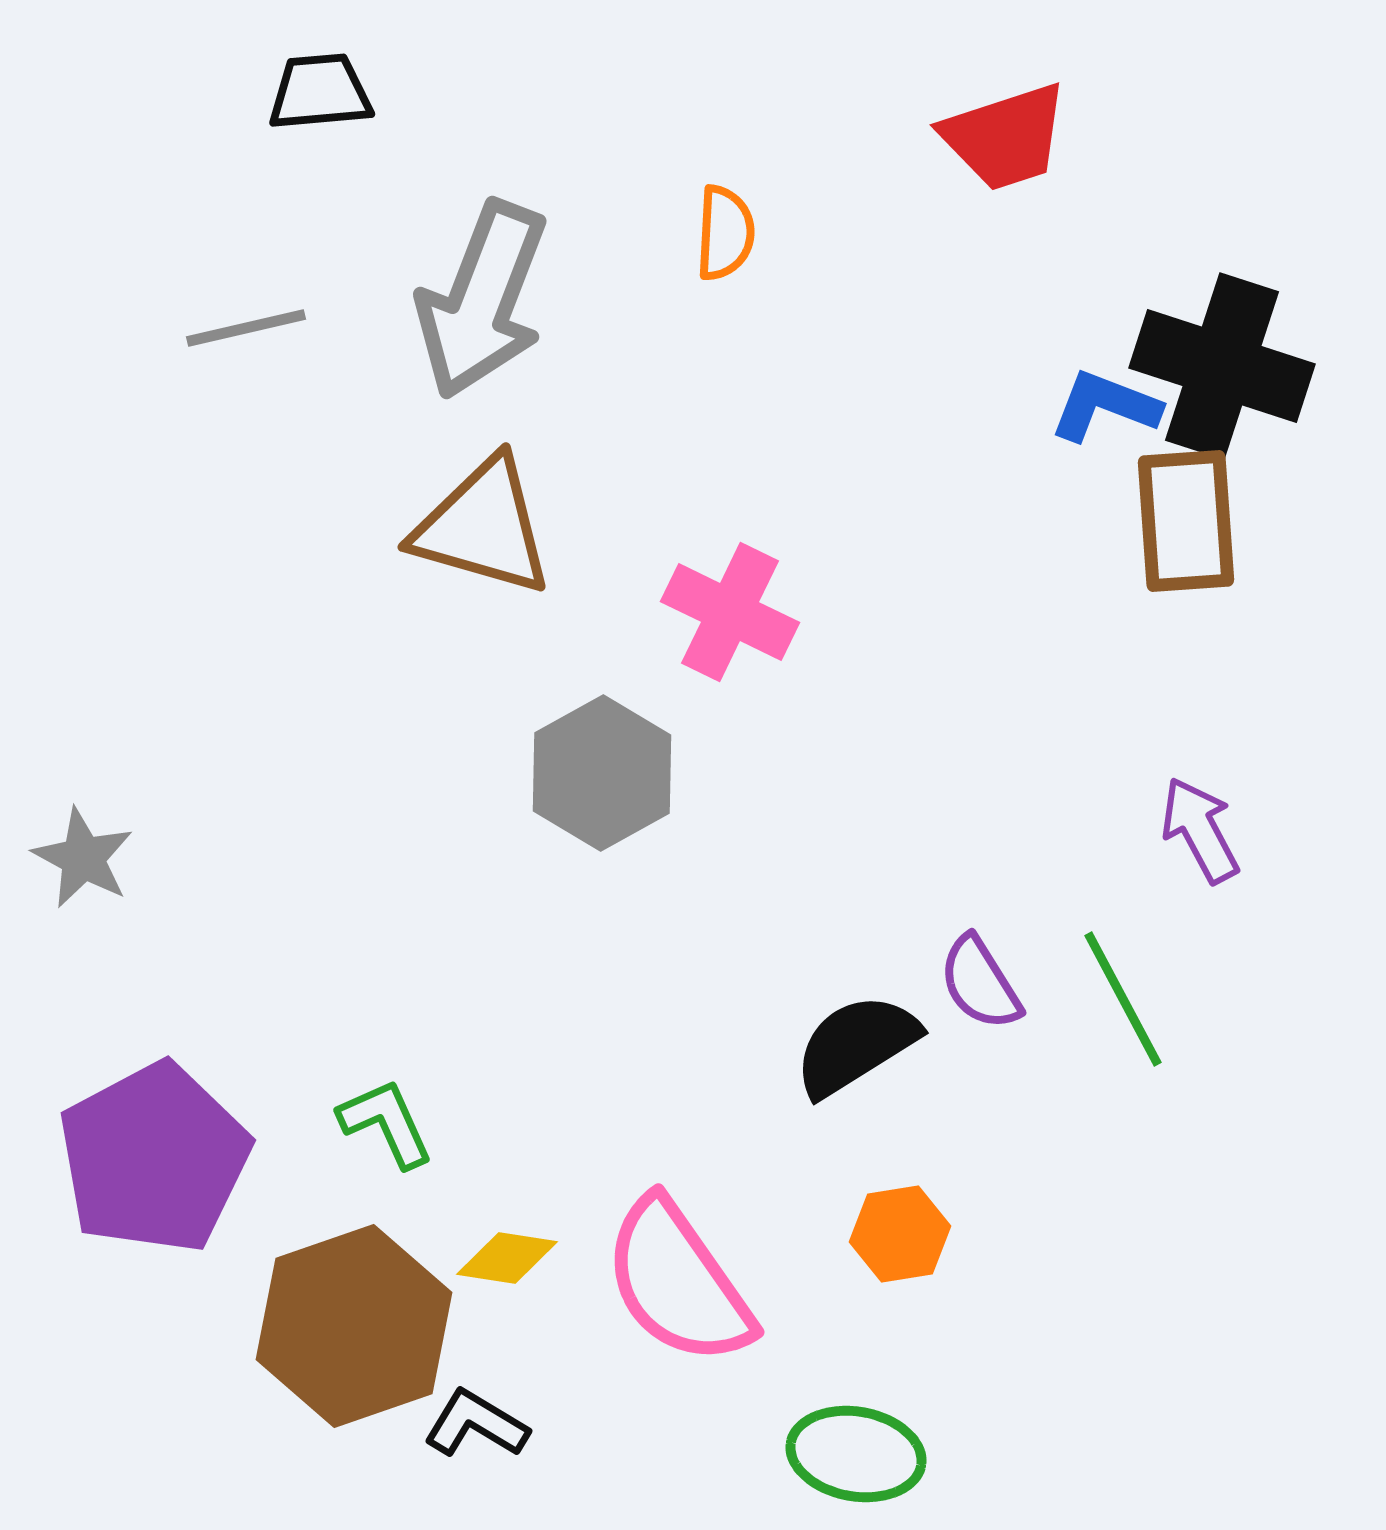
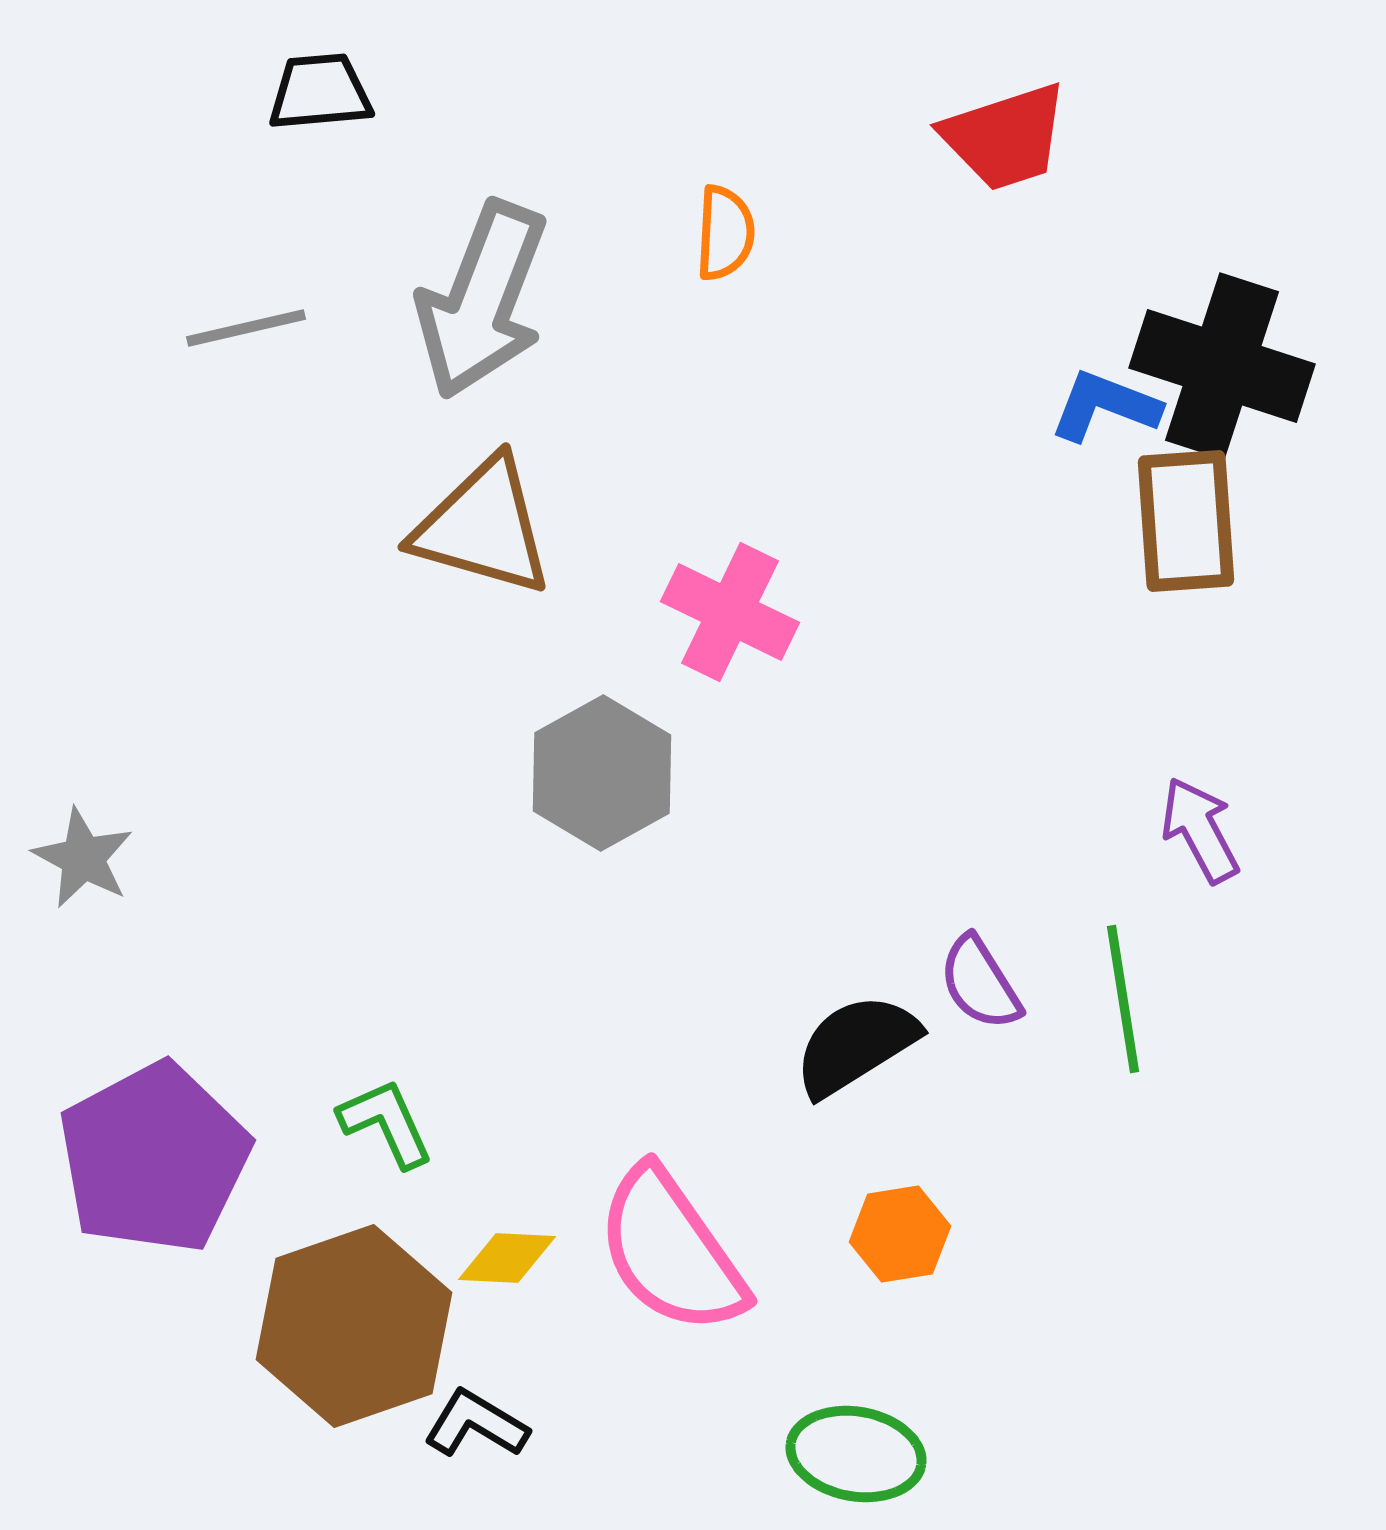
green line: rotated 19 degrees clockwise
yellow diamond: rotated 6 degrees counterclockwise
pink semicircle: moved 7 px left, 31 px up
